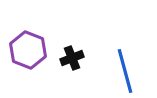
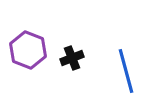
blue line: moved 1 px right
